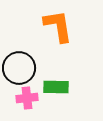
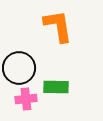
pink cross: moved 1 px left, 1 px down
